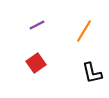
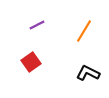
red square: moved 5 px left, 1 px up
black L-shape: moved 4 px left; rotated 130 degrees clockwise
